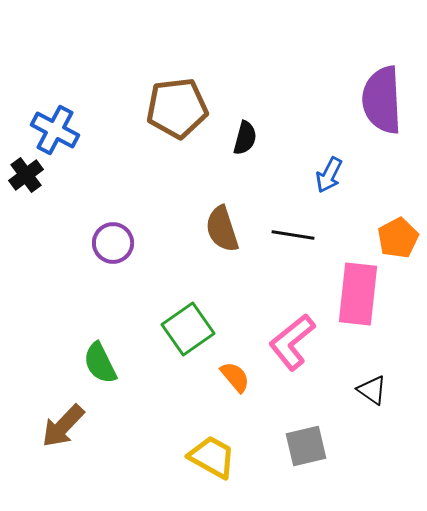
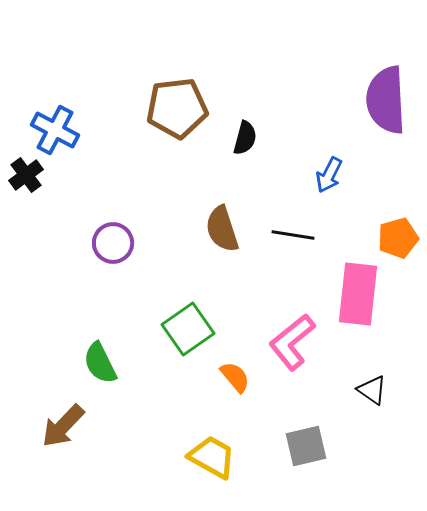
purple semicircle: moved 4 px right
orange pentagon: rotated 12 degrees clockwise
